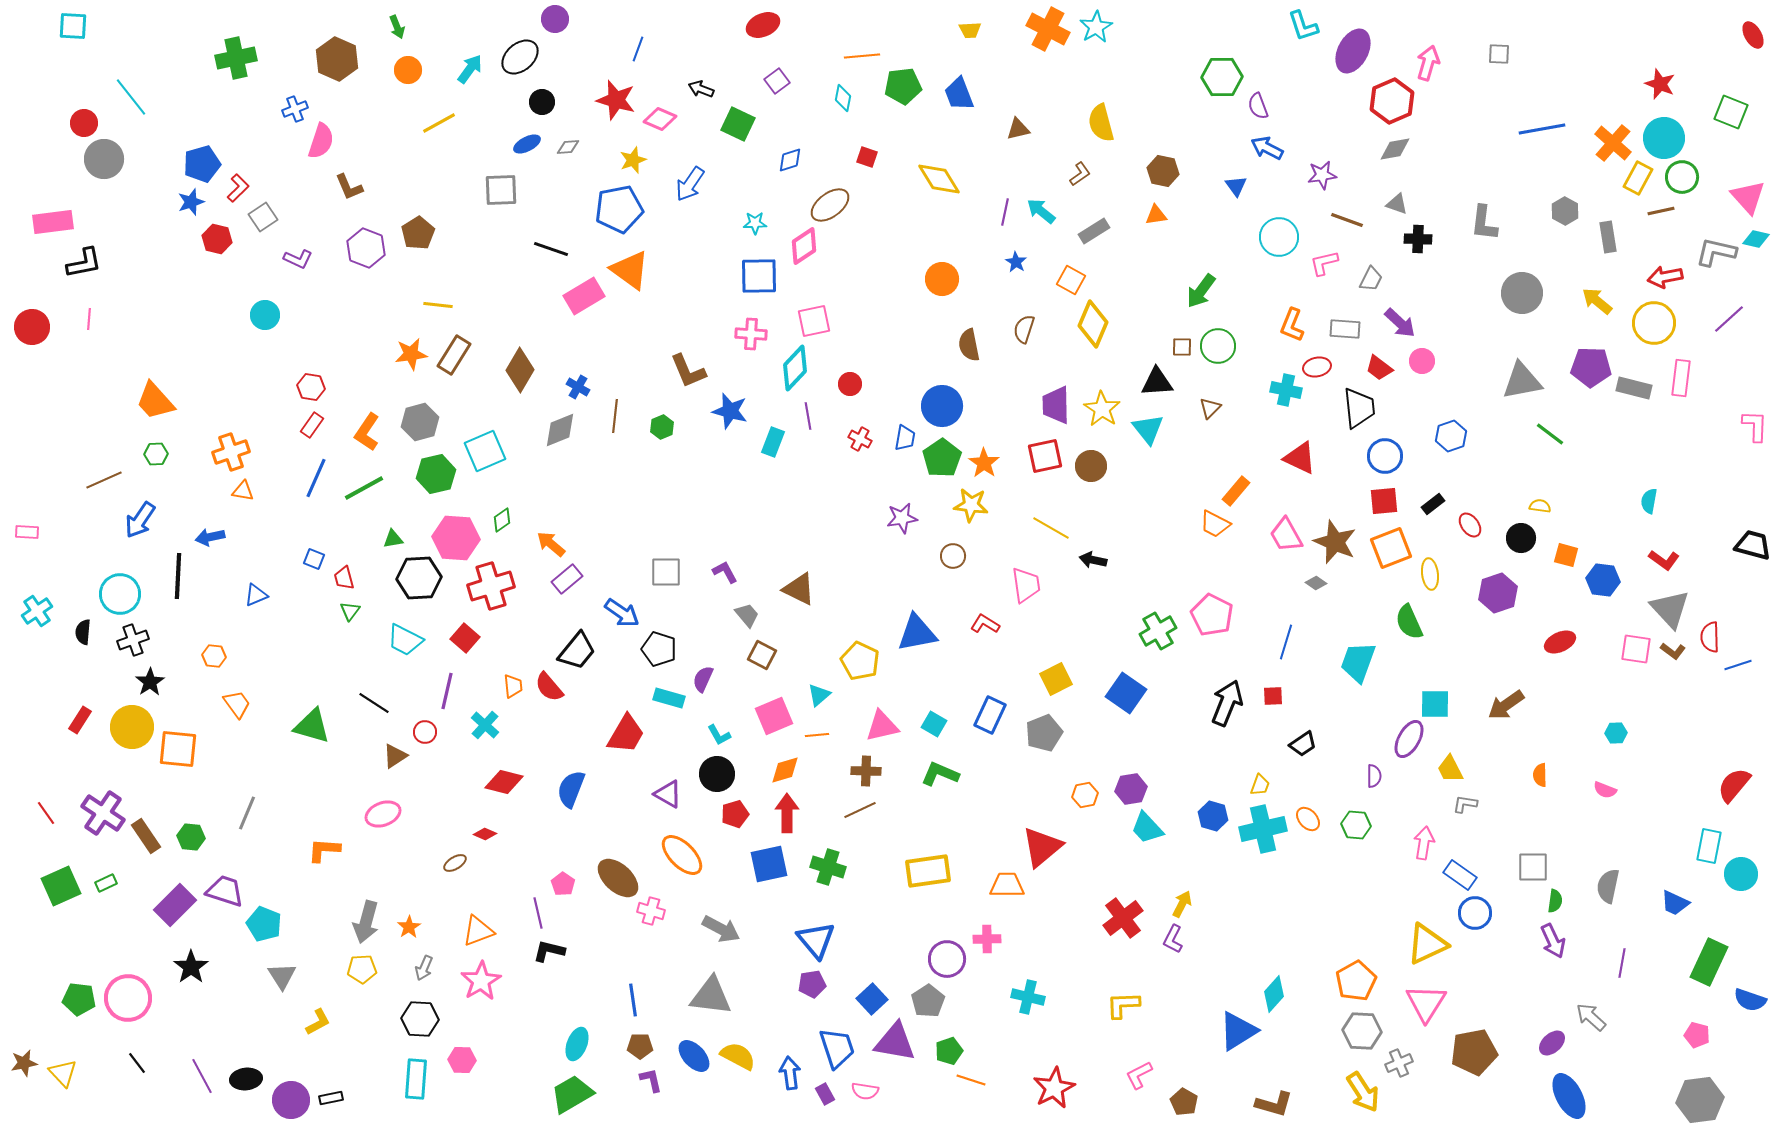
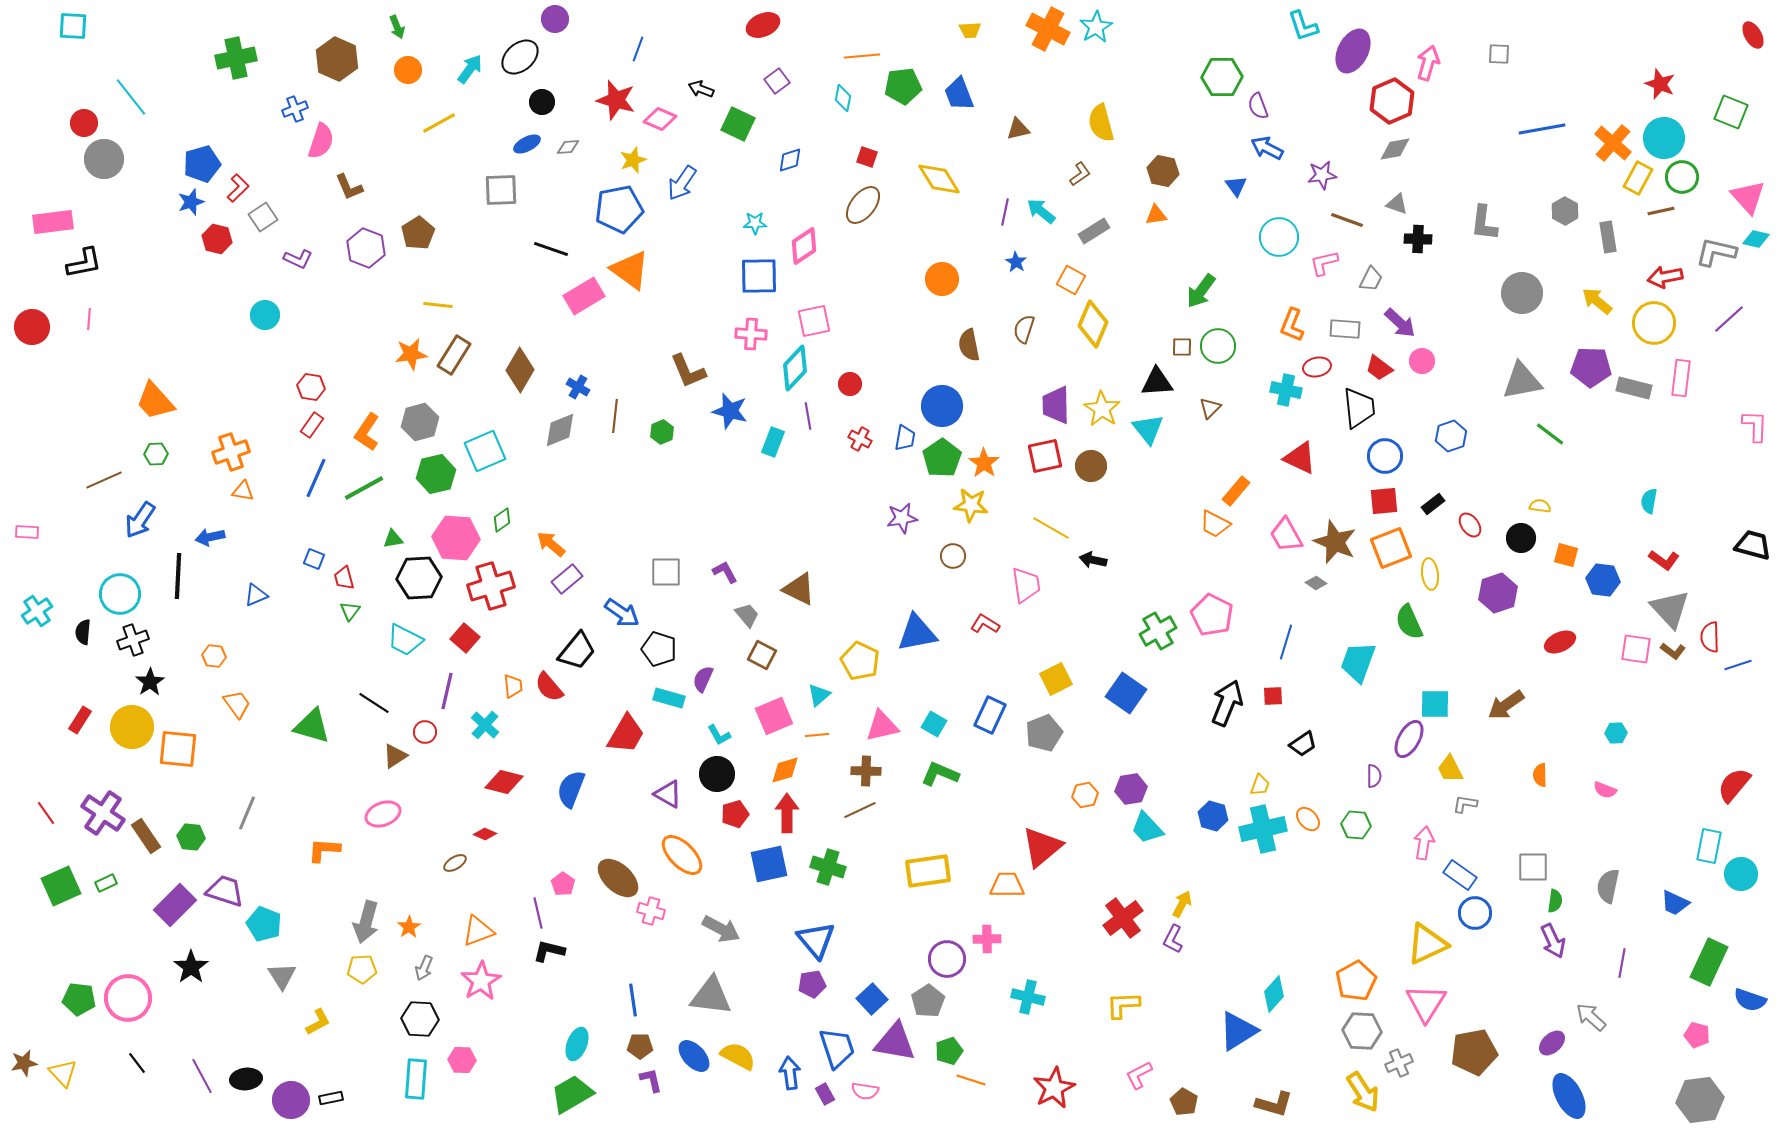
blue arrow at (690, 184): moved 8 px left, 1 px up
brown ellipse at (830, 205): moved 33 px right; rotated 15 degrees counterclockwise
green hexagon at (662, 427): moved 5 px down
